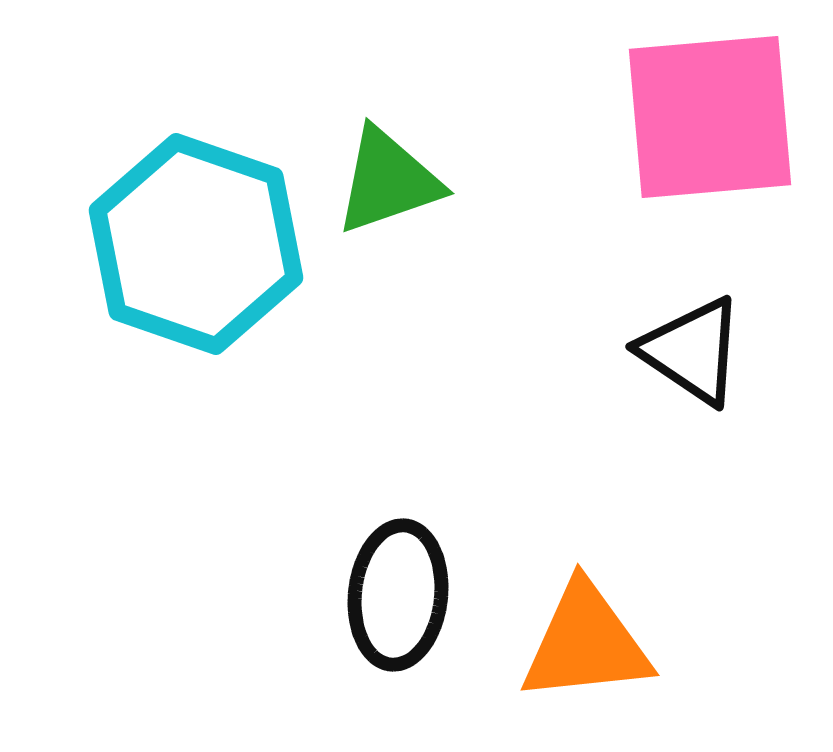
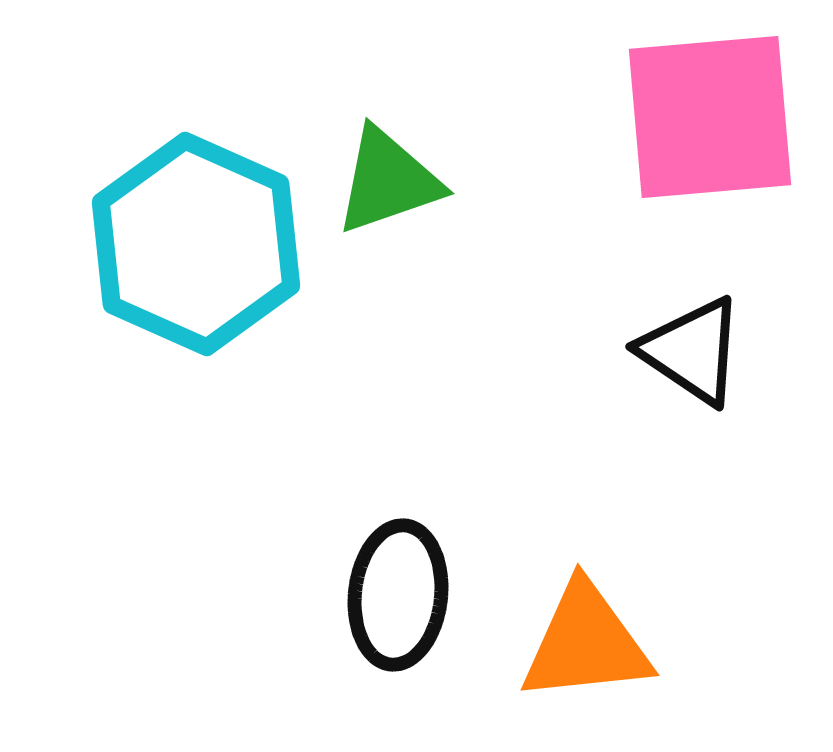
cyan hexagon: rotated 5 degrees clockwise
